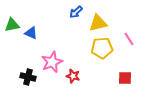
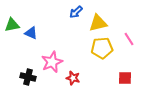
red star: moved 2 px down
